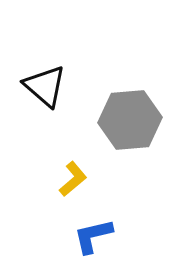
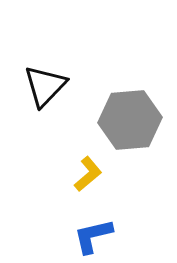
black triangle: rotated 33 degrees clockwise
yellow L-shape: moved 15 px right, 5 px up
